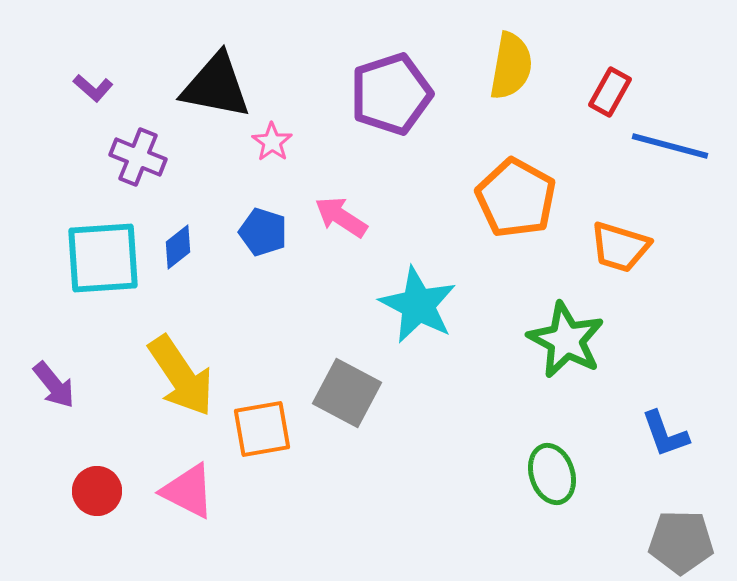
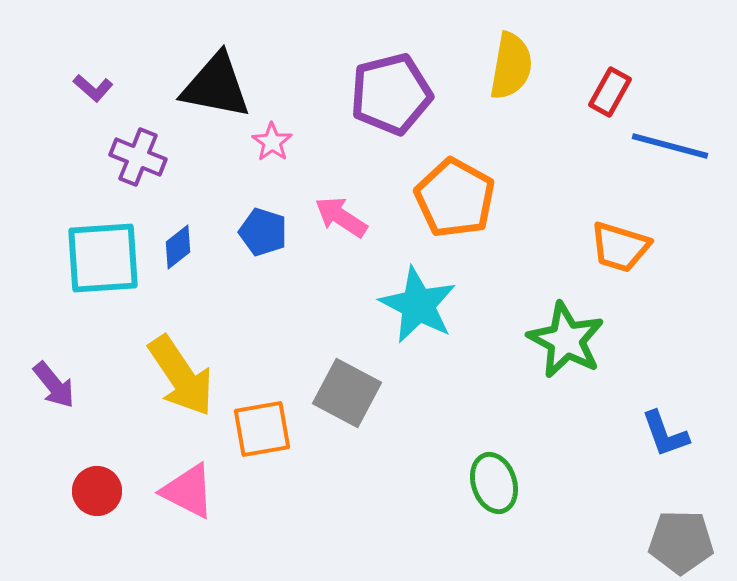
purple pentagon: rotated 4 degrees clockwise
orange pentagon: moved 61 px left
green ellipse: moved 58 px left, 9 px down
